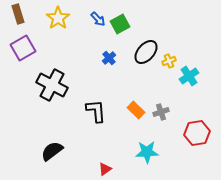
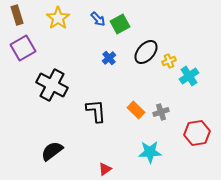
brown rectangle: moved 1 px left, 1 px down
cyan star: moved 3 px right
